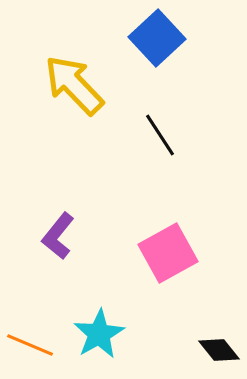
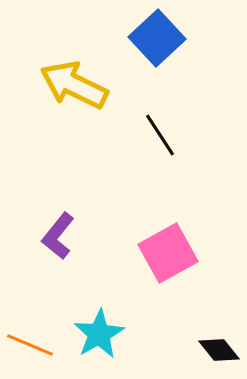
yellow arrow: rotated 20 degrees counterclockwise
